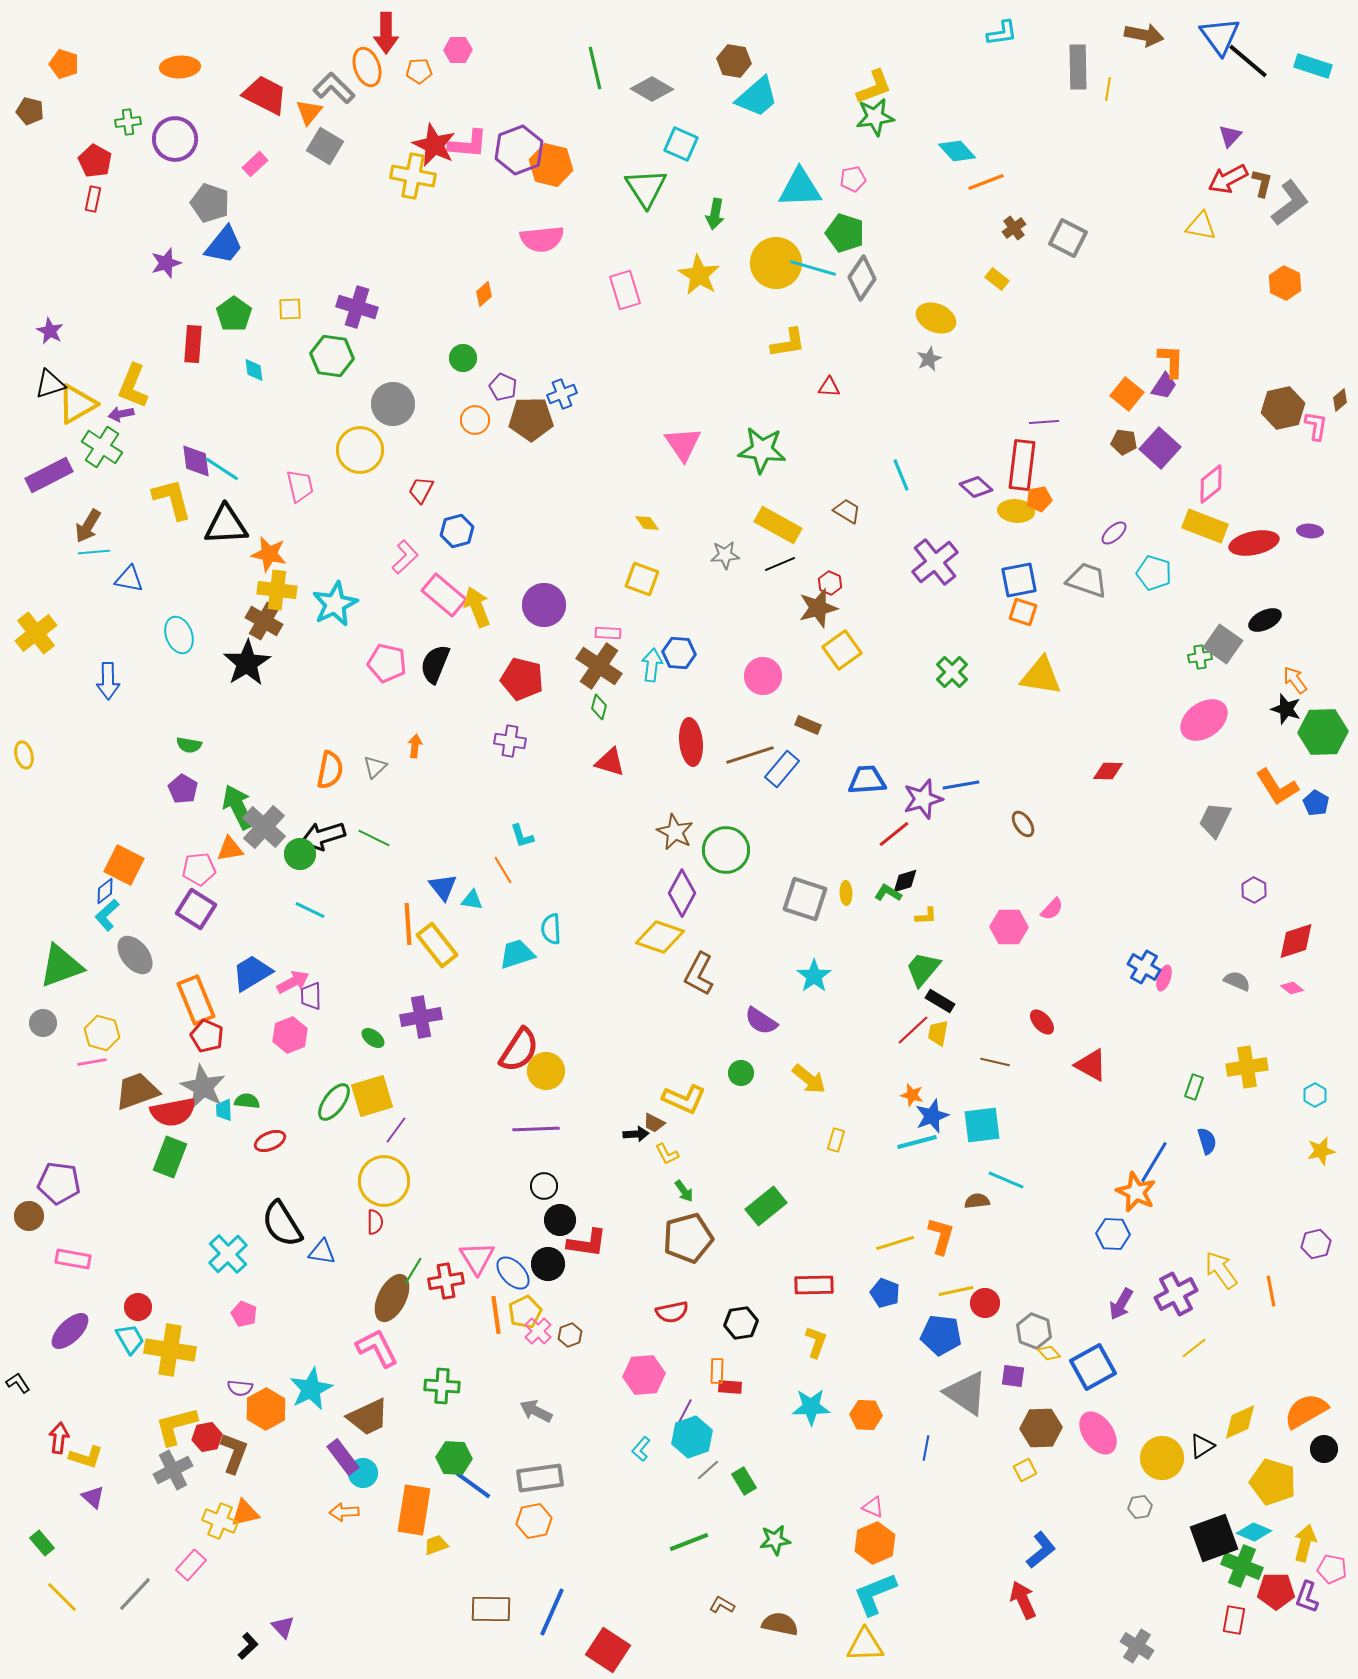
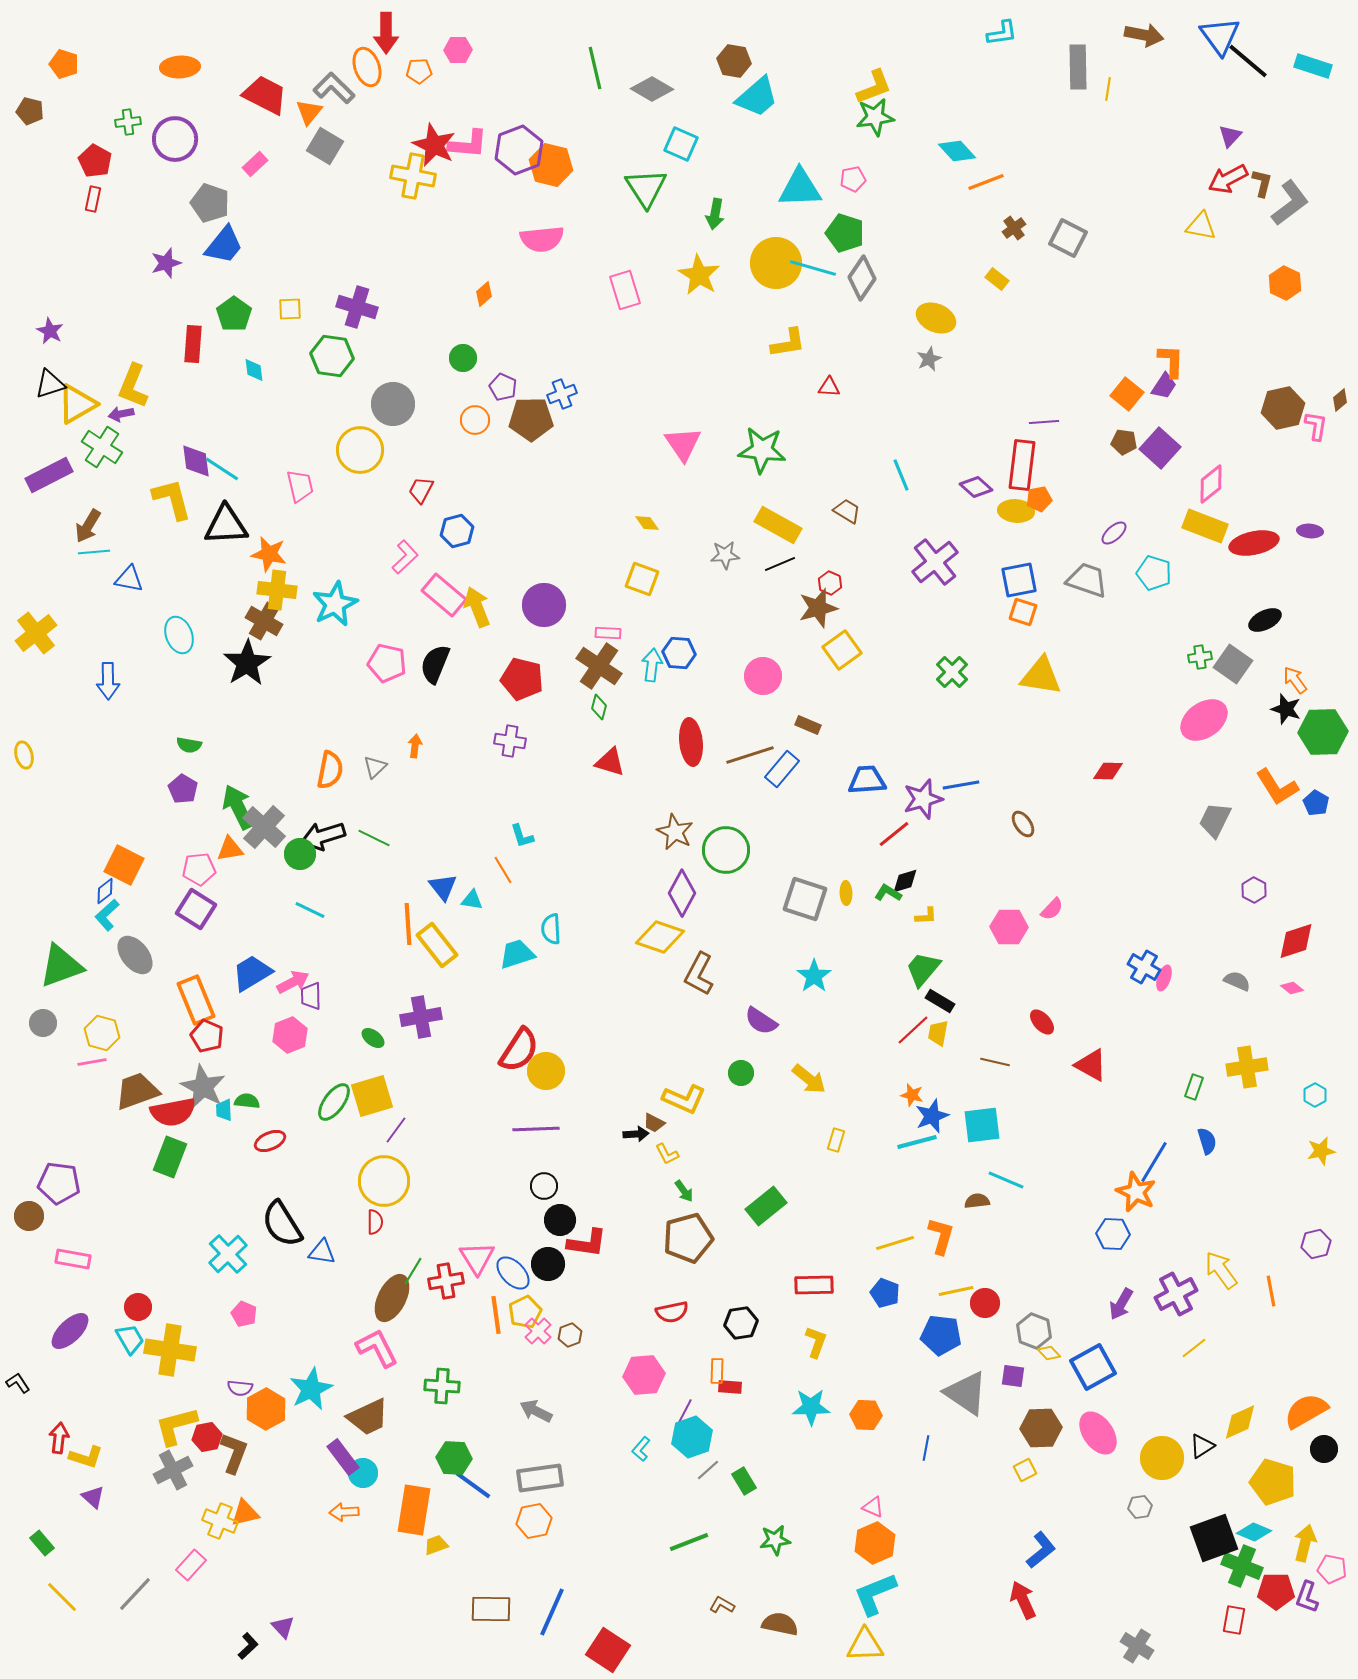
gray square at (1223, 644): moved 10 px right, 20 px down
